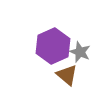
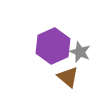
brown triangle: moved 1 px right, 2 px down
